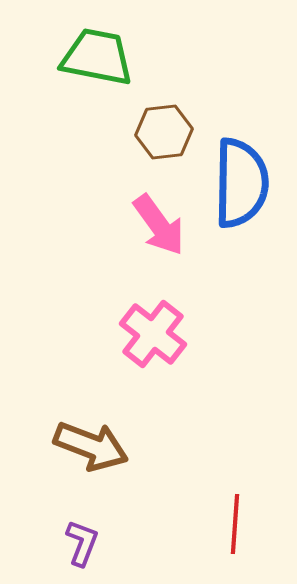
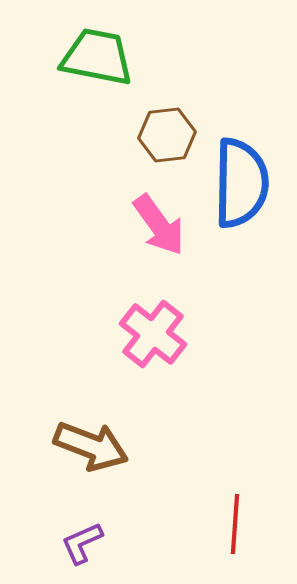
brown hexagon: moved 3 px right, 3 px down
purple L-shape: rotated 135 degrees counterclockwise
